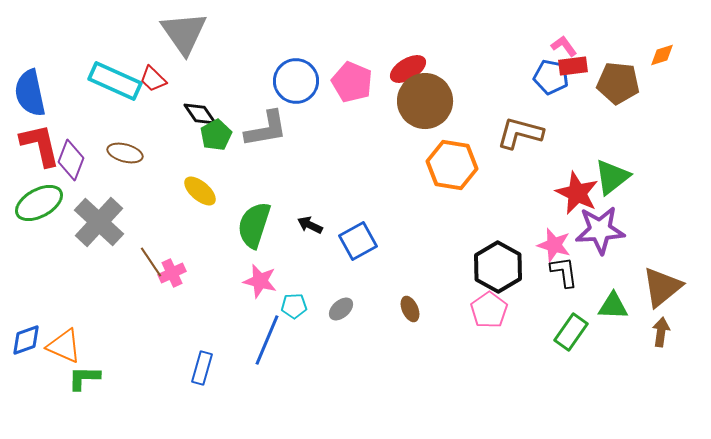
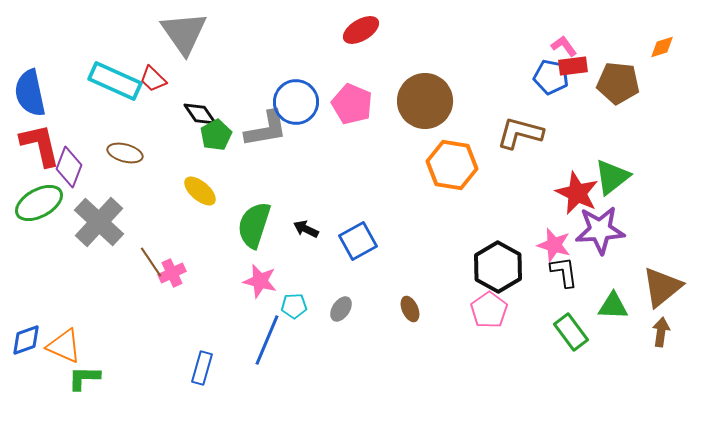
orange diamond at (662, 55): moved 8 px up
red ellipse at (408, 69): moved 47 px left, 39 px up
blue circle at (296, 81): moved 21 px down
pink pentagon at (352, 82): moved 22 px down
purple diamond at (71, 160): moved 2 px left, 7 px down
black arrow at (310, 225): moved 4 px left, 4 px down
gray ellipse at (341, 309): rotated 15 degrees counterclockwise
green rectangle at (571, 332): rotated 72 degrees counterclockwise
